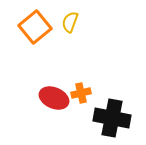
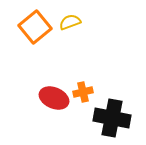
yellow semicircle: rotated 50 degrees clockwise
orange cross: moved 2 px right, 1 px up
